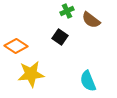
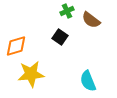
orange diamond: rotated 50 degrees counterclockwise
